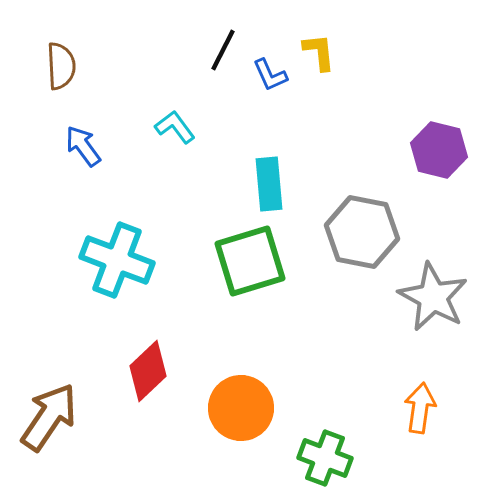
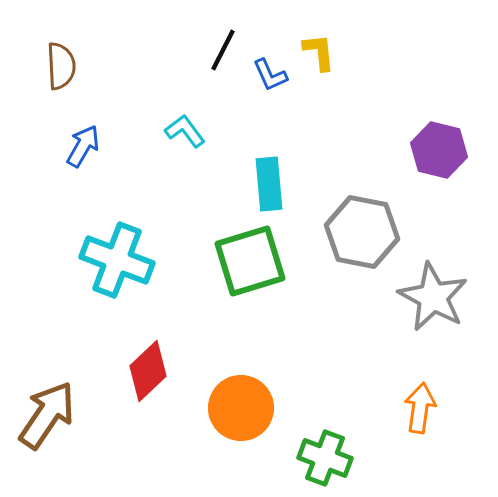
cyan L-shape: moved 10 px right, 4 px down
blue arrow: rotated 66 degrees clockwise
brown arrow: moved 2 px left, 2 px up
